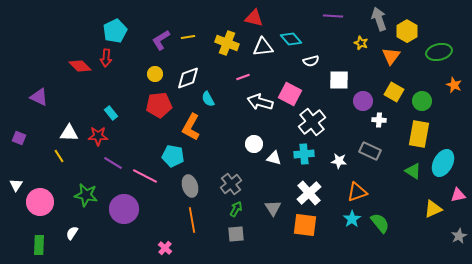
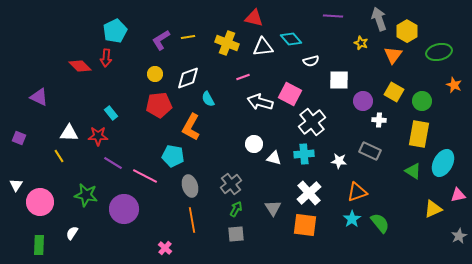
orange triangle at (391, 56): moved 2 px right, 1 px up
